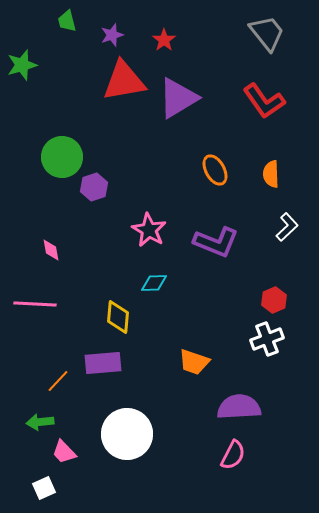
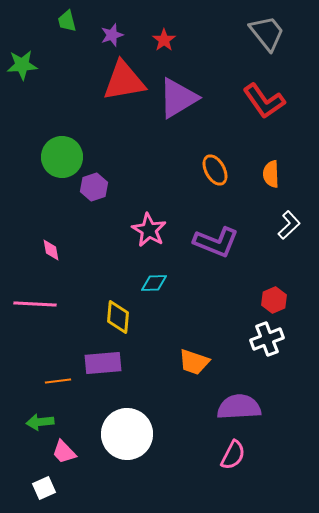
green star: rotated 12 degrees clockwise
white L-shape: moved 2 px right, 2 px up
orange line: rotated 40 degrees clockwise
